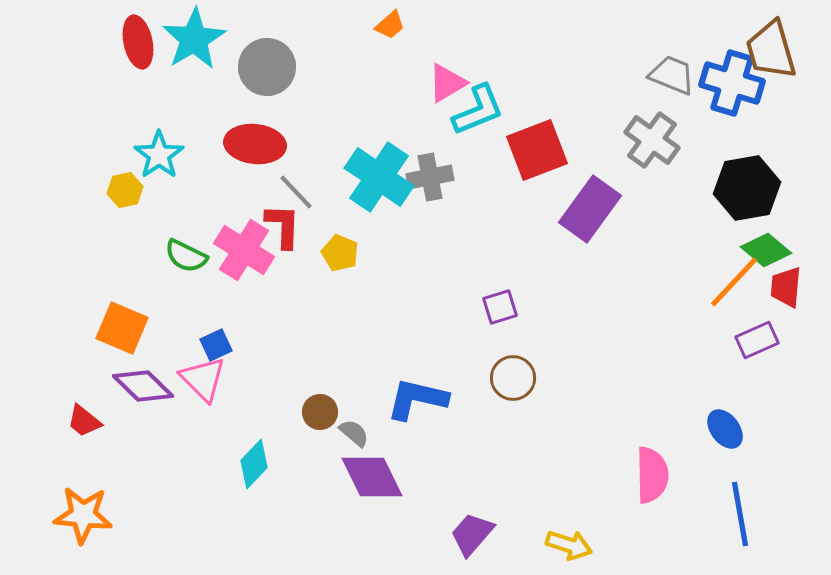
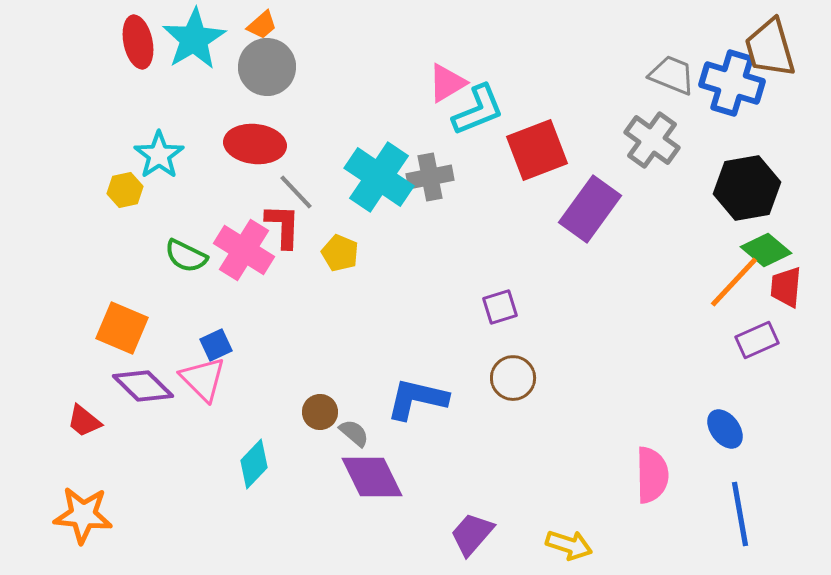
orange trapezoid at (390, 25): moved 128 px left
brown trapezoid at (771, 50): moved 1 px left, 2 px up
